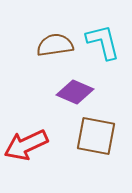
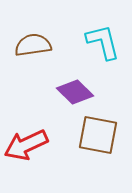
brown semicircle: moved 22 px left
purple diamond: rotated 21 degrees clockwise
brown square: moved 2 px right, 1 px up
